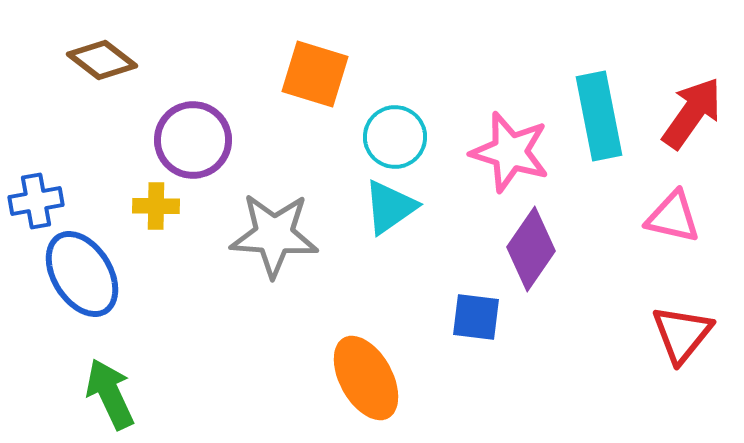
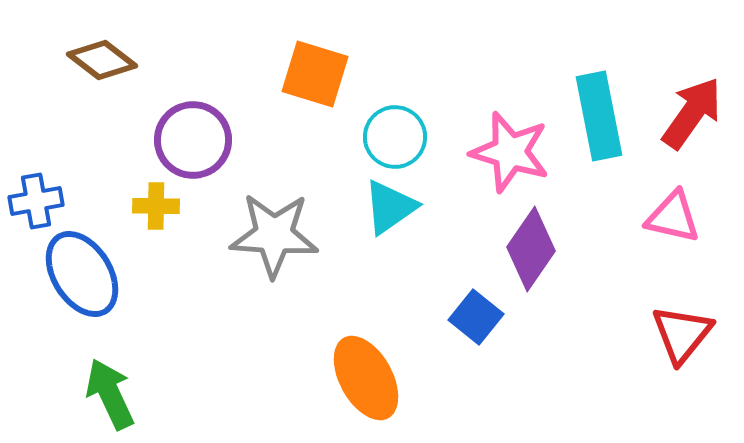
blue square: rotated 32 degrees clockwise
